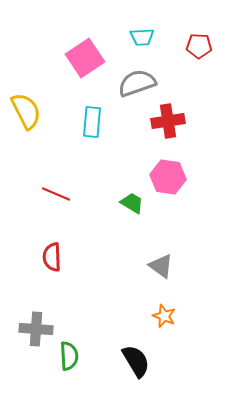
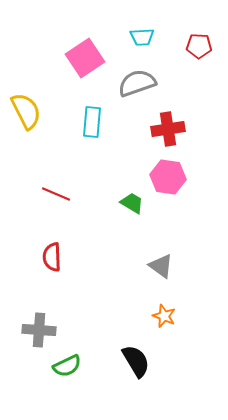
red cross: moved 8 px down
gray cross: moved 3 px right, 1 px down
green semicircle: moved 2 px left, 10 px down; rotated 68 degrees clockwise
